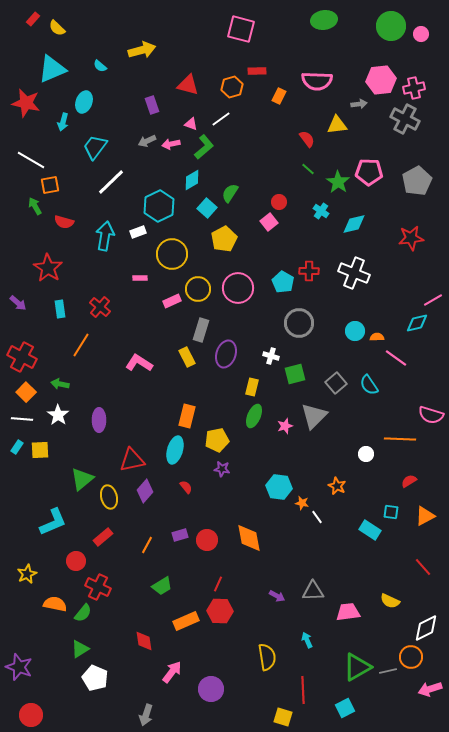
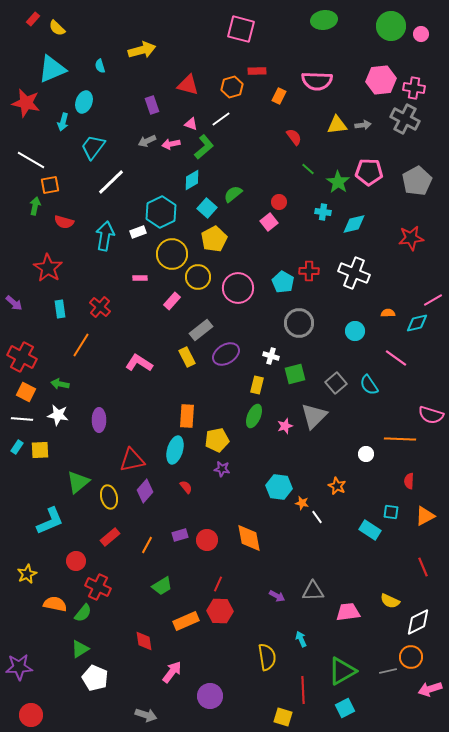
cyan semicircle at (100, 66): rotated 32 degrees clockwise
pink cross at (414, 88): rotated 20 degrees clockwise
gray arrow at (359, 104): moved 4 px right, 21 px down
red semicircle at (307, 139): moved 13 px left, 2 px up
cyan trapezoid at (95, 147): moved 2 px left
green semicircle at (230, 193): moved 3 px right, 1 px down; rotated 18 degrees clockwise
green arrow at (35, 206): rotated 42 degrees clockwise
cyan hexagon at (159, 206): moved 2 px right, 6 px down
cyan cross at (321, 211): moved 2 px right, 1 px down; rotated 28 degrees counterclockwise
yellow pentagon at (224, 239): moved 10 px left
yellow circle at (198, 289): moved 12 px up
pink rectangle at (172, 301): rotated 24 degrees counterclockwise
purple arrow at (18, 303): moved 4 px left
gray rectangle at (201, 330): rotated 35 degrees clockwise
orange semicircle at (377, 337): moved 11 px right, 24 px up
purple ellipse at (226, 354): rotated 40 degrees clockwise
yellow rectangle at (252, 387): moved 5 px right, 2 px up
orange square at (26, 392): rotated 18 degrees counterclockwise
white star at (58, 415): rotated 25 degrees counterclockwise
orange rectangle at (187, 416): rotated 10 degrees counterclockwise
green triangle at (82, 479): moved 4 px left, 3 px down
red semicircle at (409, 481): rotated 56 degrees counterclockwise
cyan L-shape at (53, 522): moved 3 px left, 1 px up
red rectangle at (103, 537): moved 7 px right
red line at (423, 567): rotated 18 degrees clockwise
white diamond at (426, 628): moved 8 px left, 6 px up
cyan arrow at (307, 640): moved 6 px left, 1 px up
purple star at (19, 667): rotated 24 degrees counterclockwise
green triangle at (357, 667): moved 15 px left, 4 px down
purple circle at (211, 689): moved 1 px left, 7 px down
gray arrow at (146, 715): rotated 90 degrees counterclockwise
